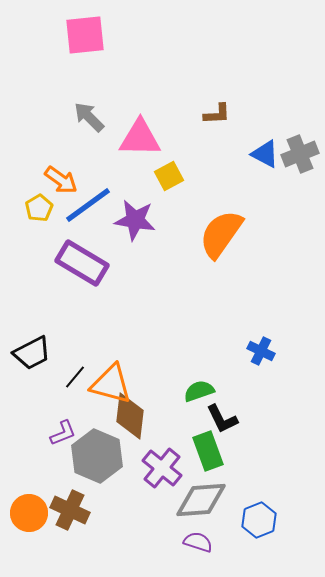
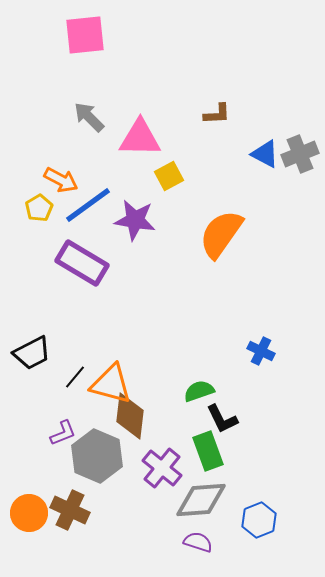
orange arrow: rotated 8 degrees counterclockwise
